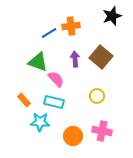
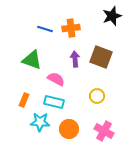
orange cross: moved 2 px down
blue line: moved 4 px left, 4 px up; rotated 49 degrees clockwise
brown square: rotated 20 degrees counterclockwise
green triangle: moved 6 px left, 2 px up
pink semicircle: rotated 18 degrees counterclockwise
orange rectangle: rotated 64 degrees clockwise
pink cross: moved 2 px right; rotated 18 degrees clockwise
orange circle: moved 4 px left, 7 px up
